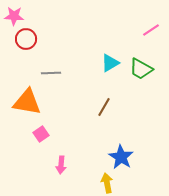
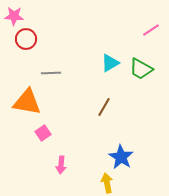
pink square: moved 2 px right, 1 px up
